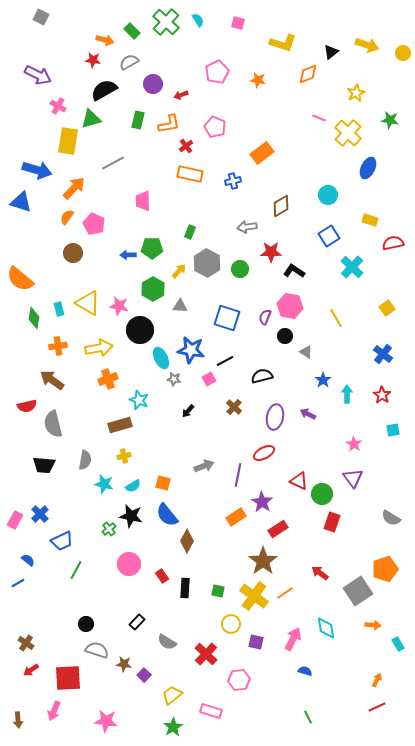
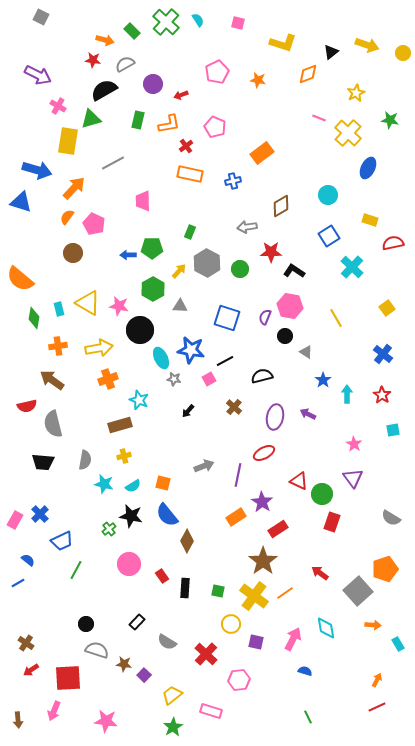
gray semicircle at (129, 62): moved 4 px left, 2 px down
black trapezoid at (44, 465): moved 1 px left, 3 px up
gray square at (358, 591): rotated 8 degrees counterclockwise
